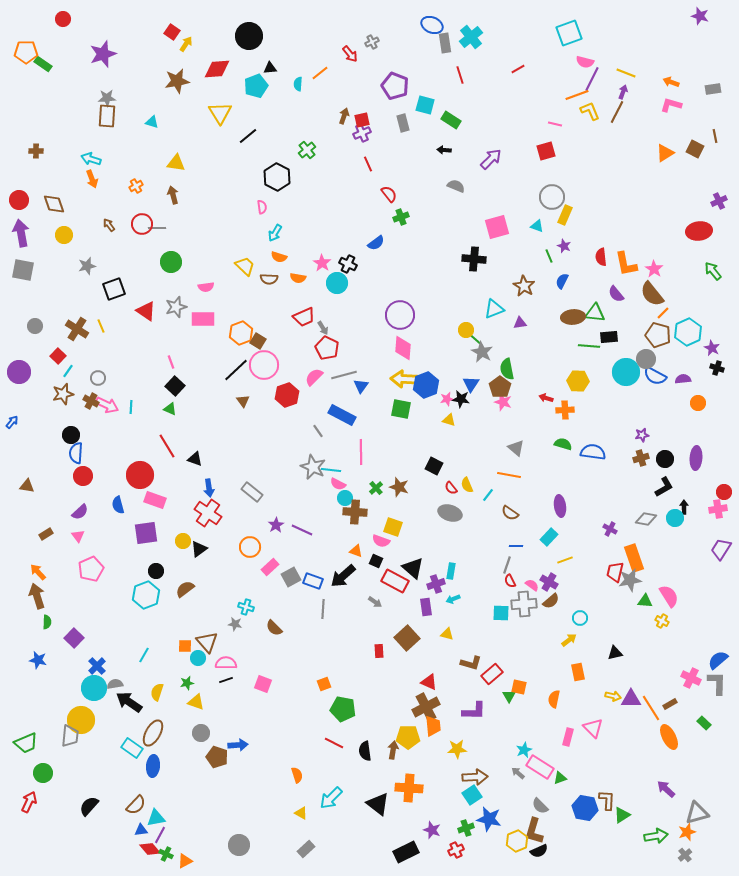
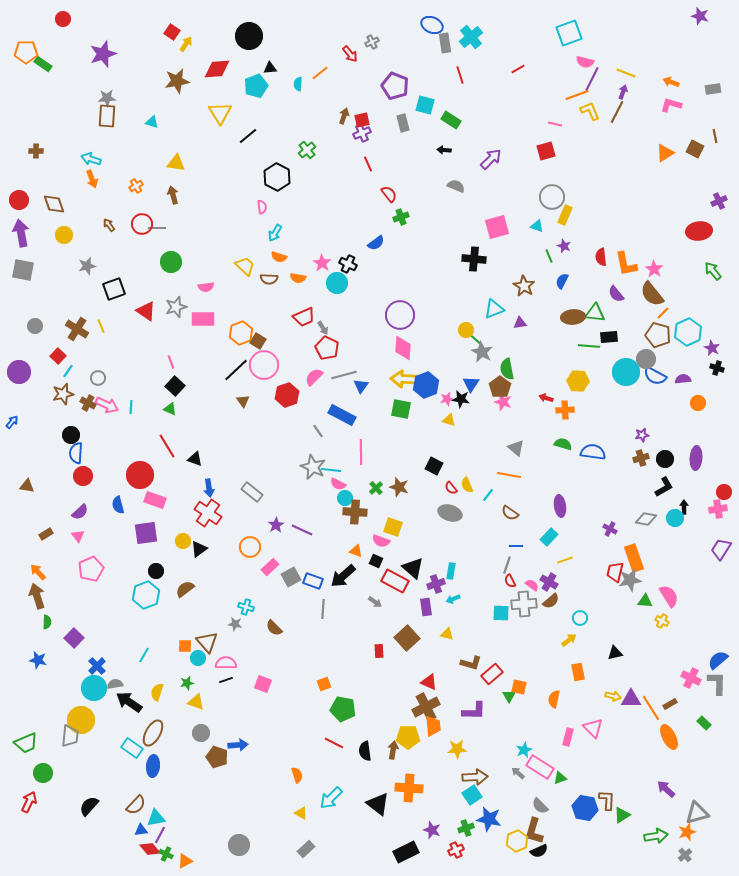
brown cross at (91, 401): moved 3 px left, 2 px down
